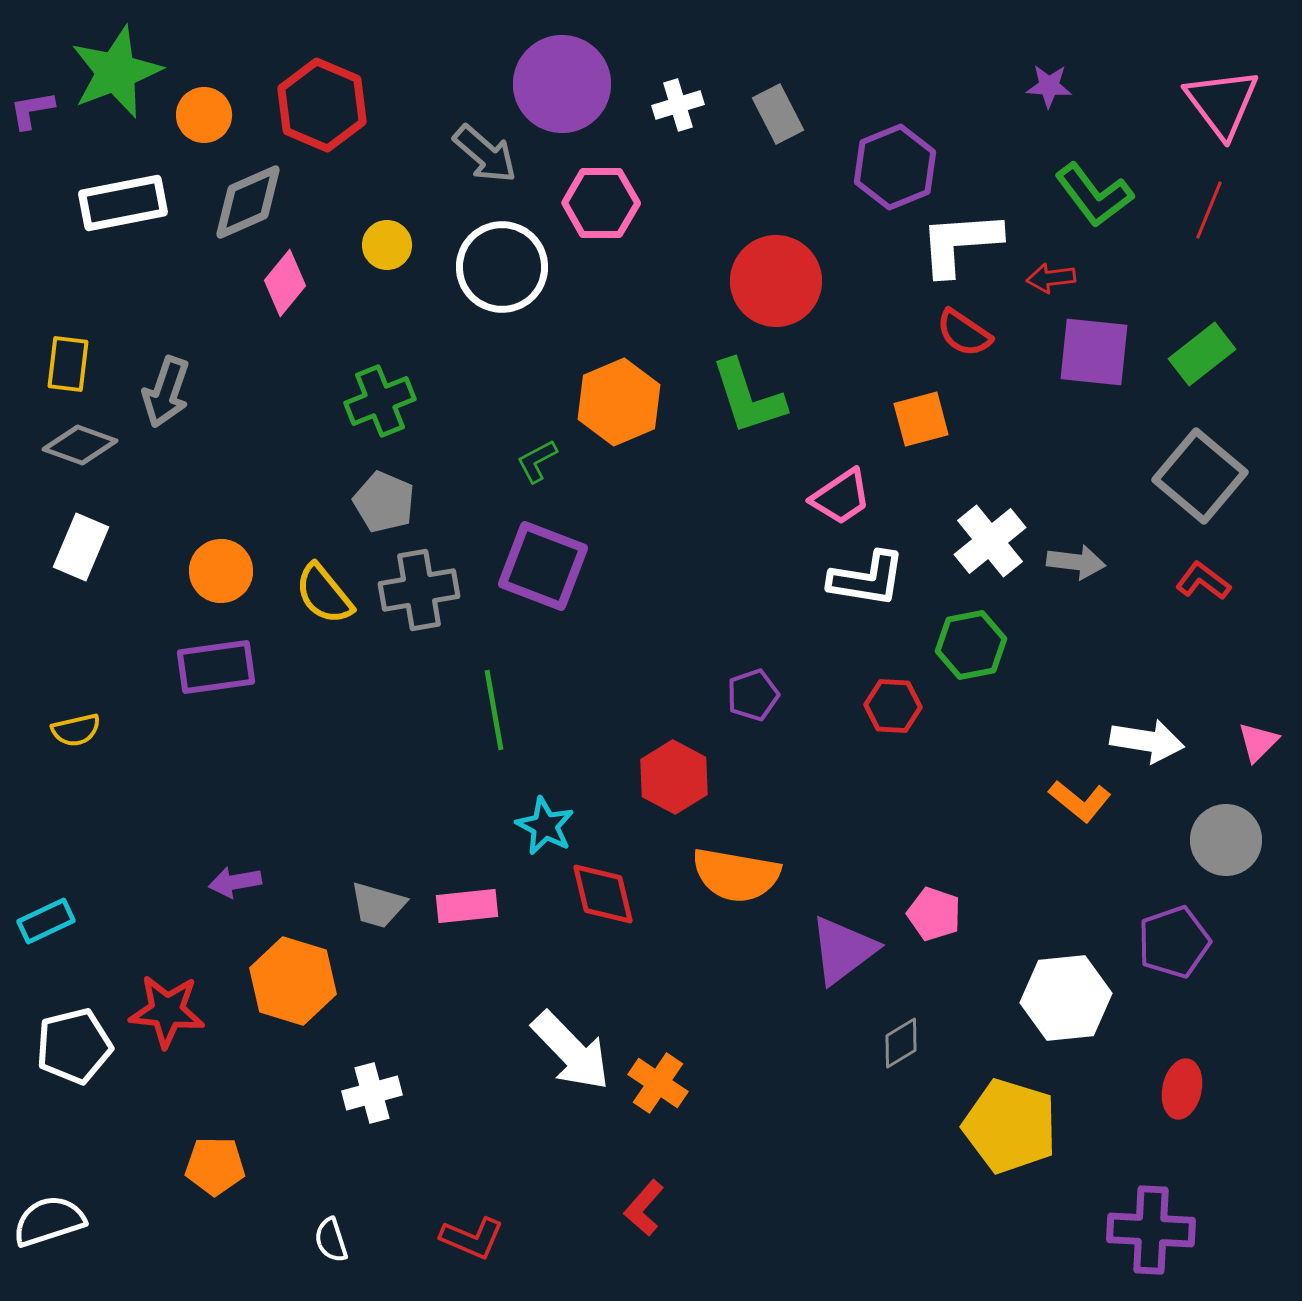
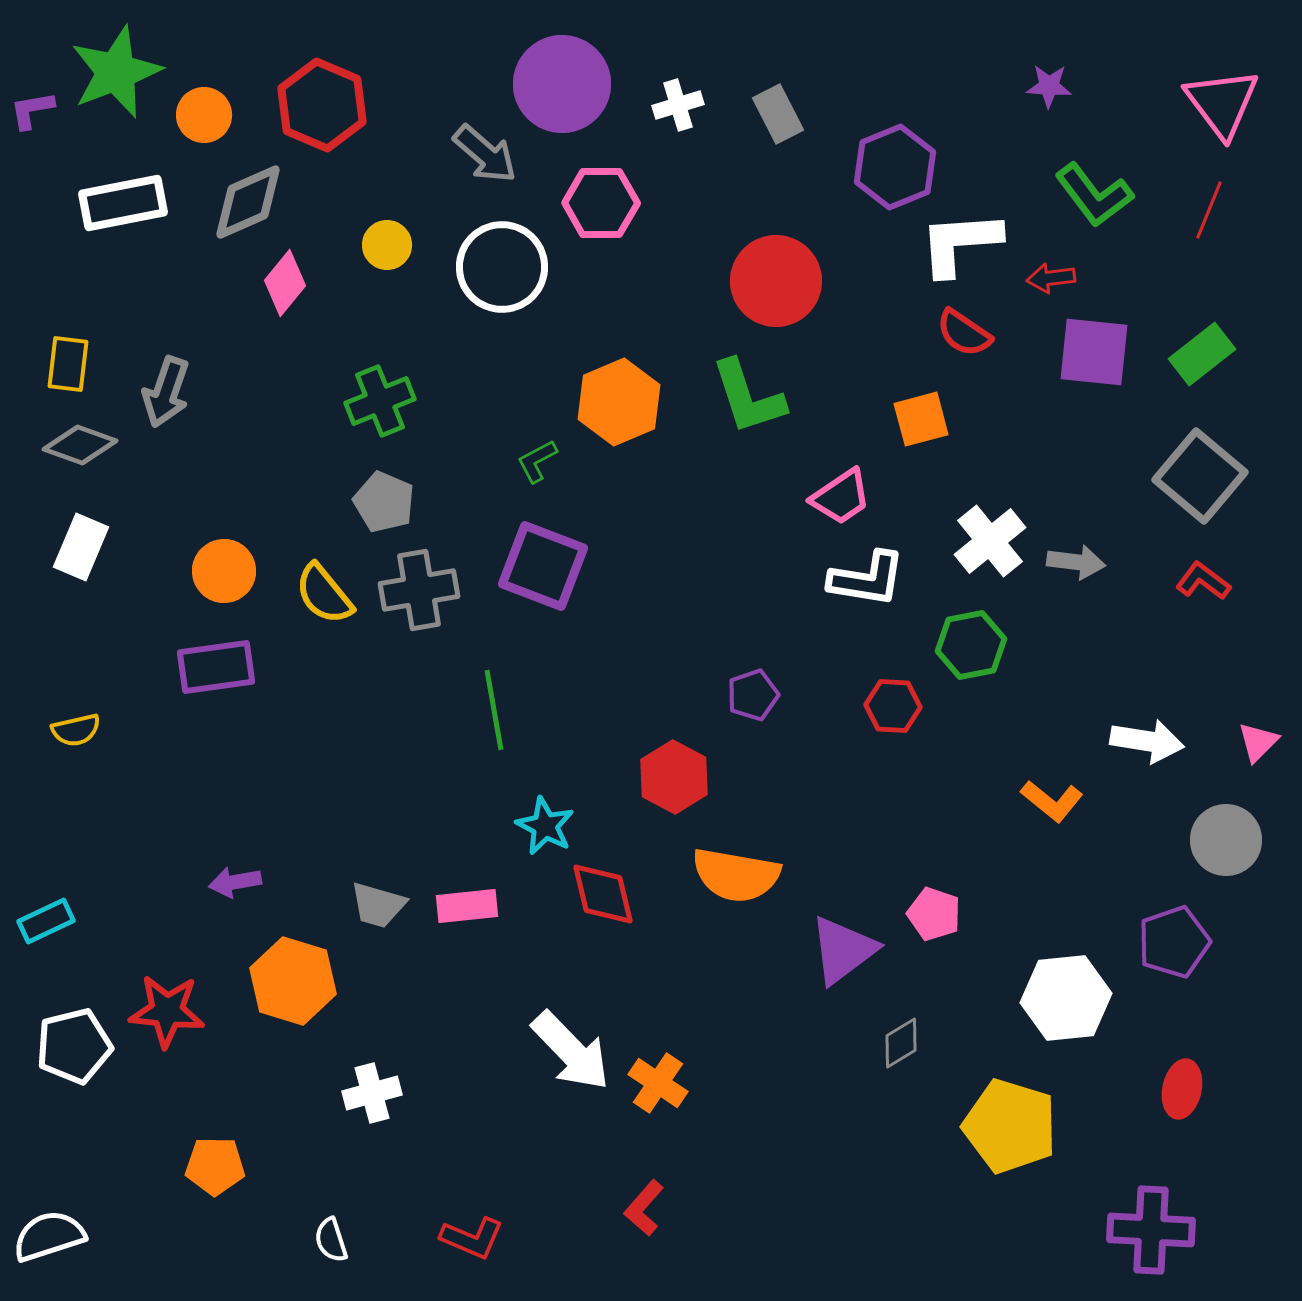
orange circle at (221, 571): moved 3 px right
orange L-shape at (1080, 801): moved 28 px left
white semicircle at (49, 1221): moved 15 px down
